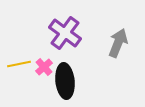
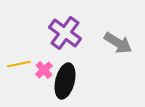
gray arrow: rotated 100 degrees clockwise
pink cross: moved 3 px down
black ellipse: rotated 20 degrees clockwise
